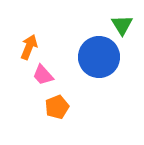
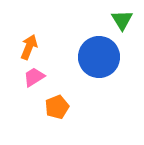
green triangle: moved 5 px up
pink trapezoid: moved 9 px left, 2 px down; rotated 100 degrees clockwise
